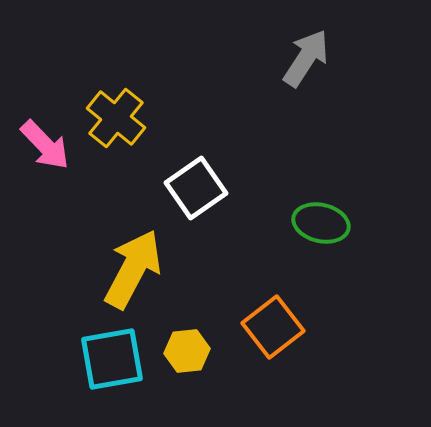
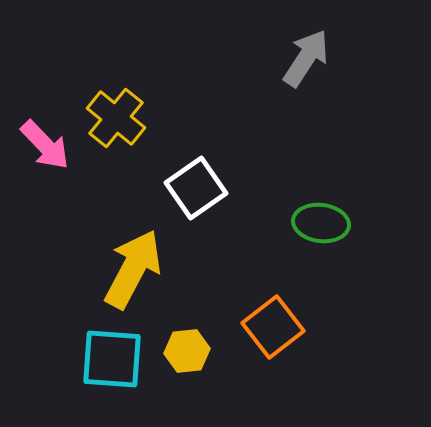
green ellipse: rotated 6 degrees counterclockwise
cyan square: rotated 14 degrees clockwise
